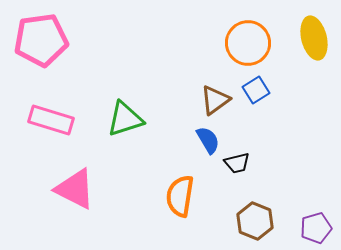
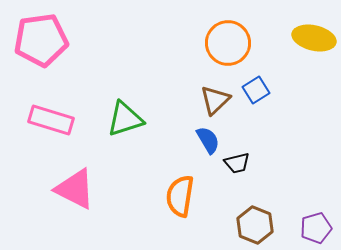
yellow ellipse: rotated 63 degrees counterclockwise
orange circle: moved 20 px left
brown triangle: rotated 8 degrees counterclockwise
brown hexagon: moved 4 px down
